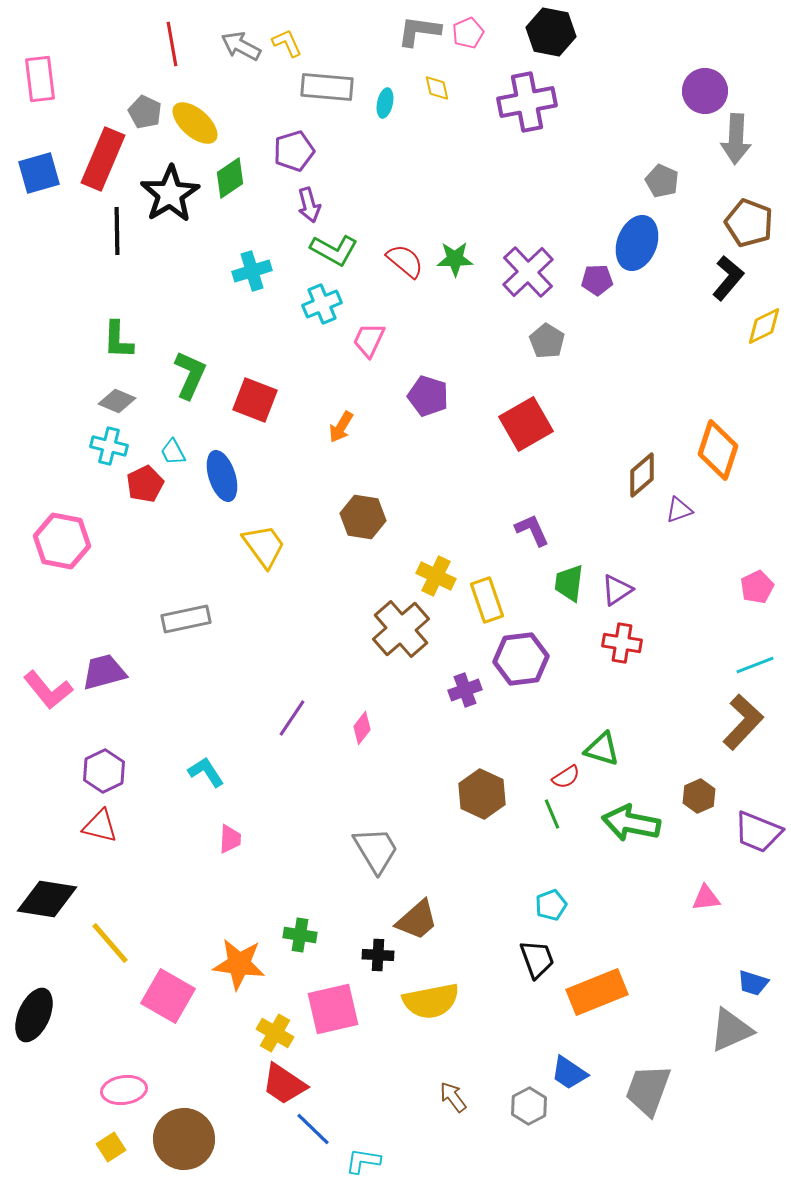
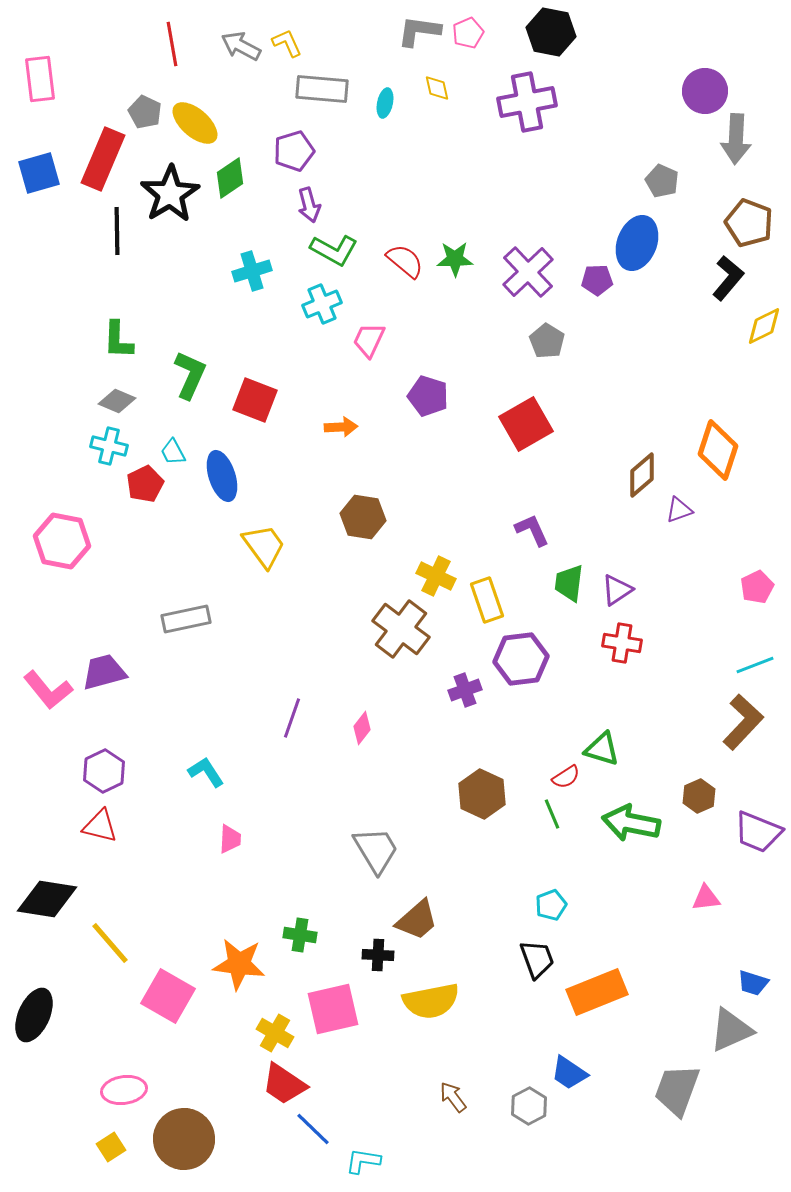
gray rectangle at (327, 87): moved 5 px left, 2 px down
orange arrow at (341, 427): rotated 124 degrees counterclockwise
brown cross at (401, 629): rotated 12 degrees counterclockwise
purple line at (292, 718): rotated 15 degrees counterclockwise
gray trapezoid at (648, 1090): moved 29 px right
